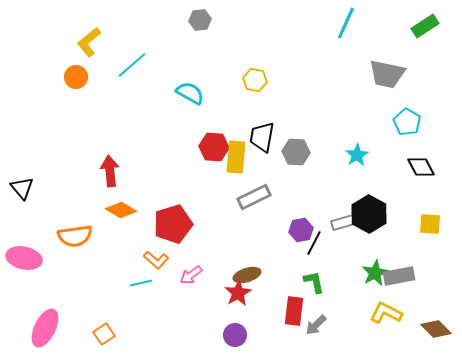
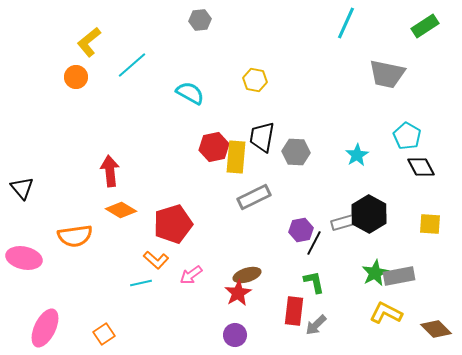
cyan pentagon at (407, 122): moved 14 px down
red hexagon at (214, 147): rotated 16 degrees counterclockwise
